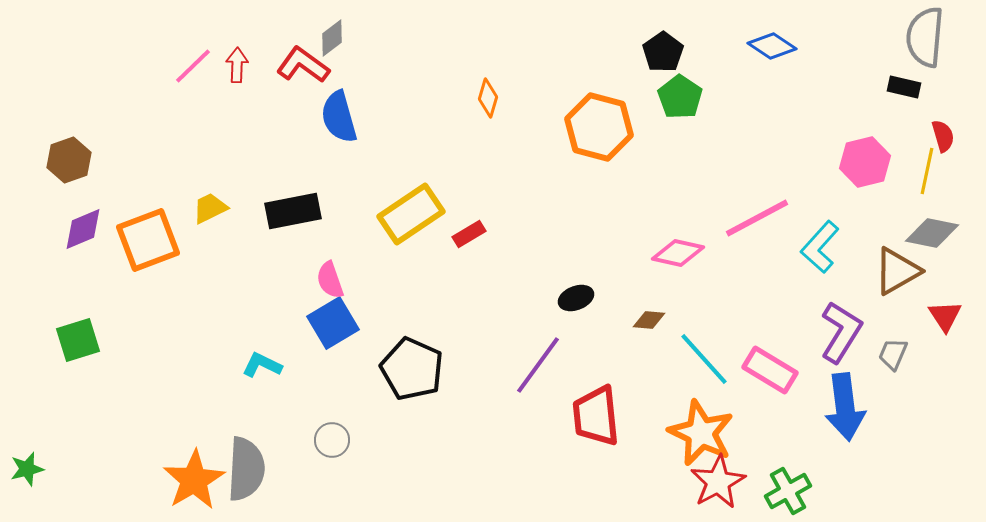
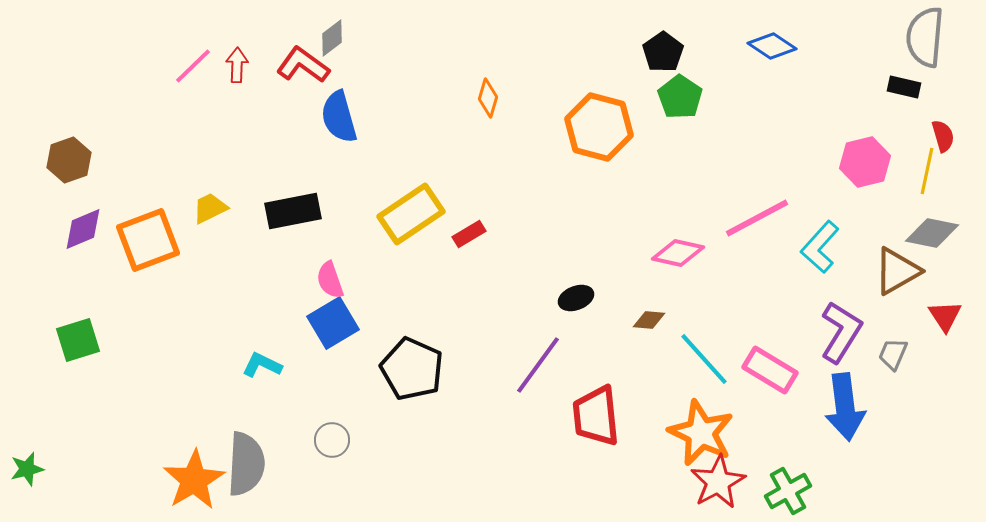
gray semicircle at (246, 469): moved 5 px up
